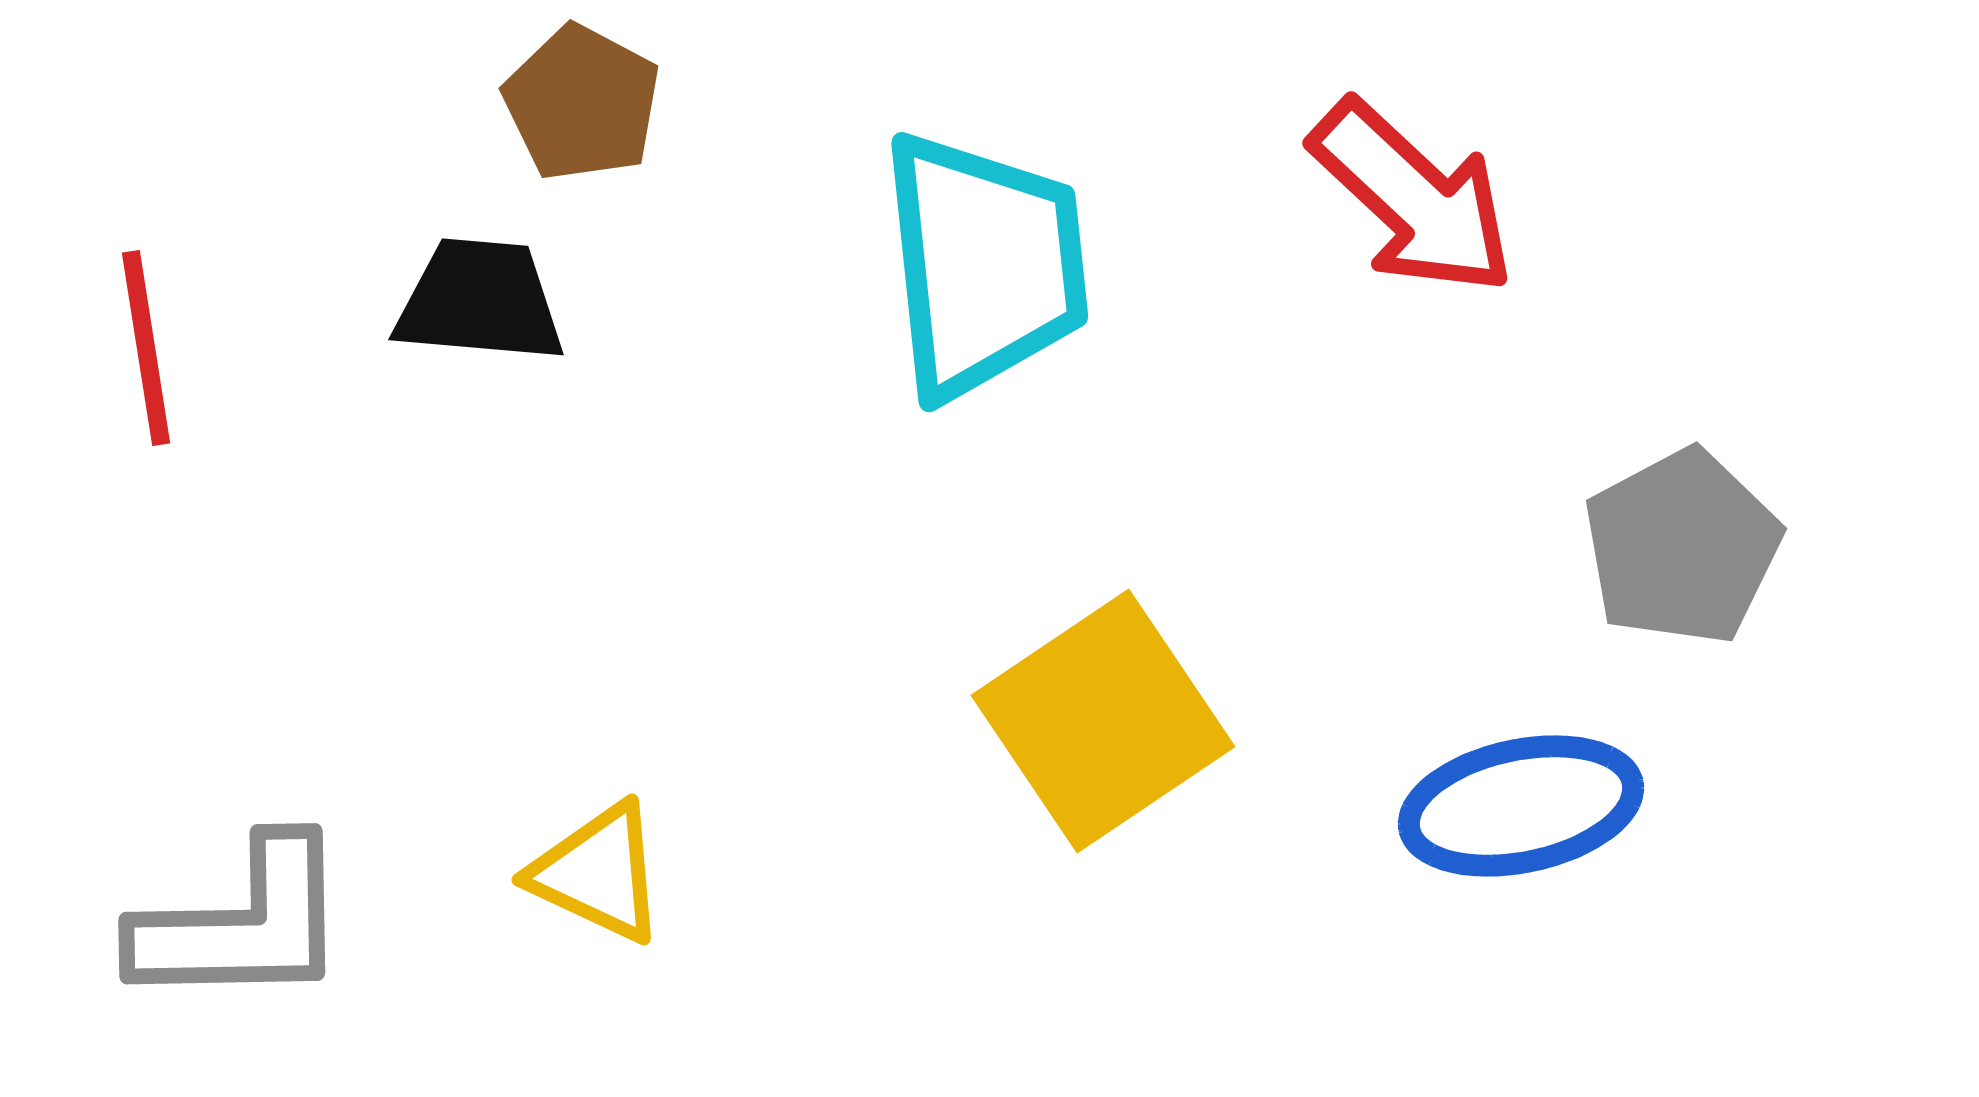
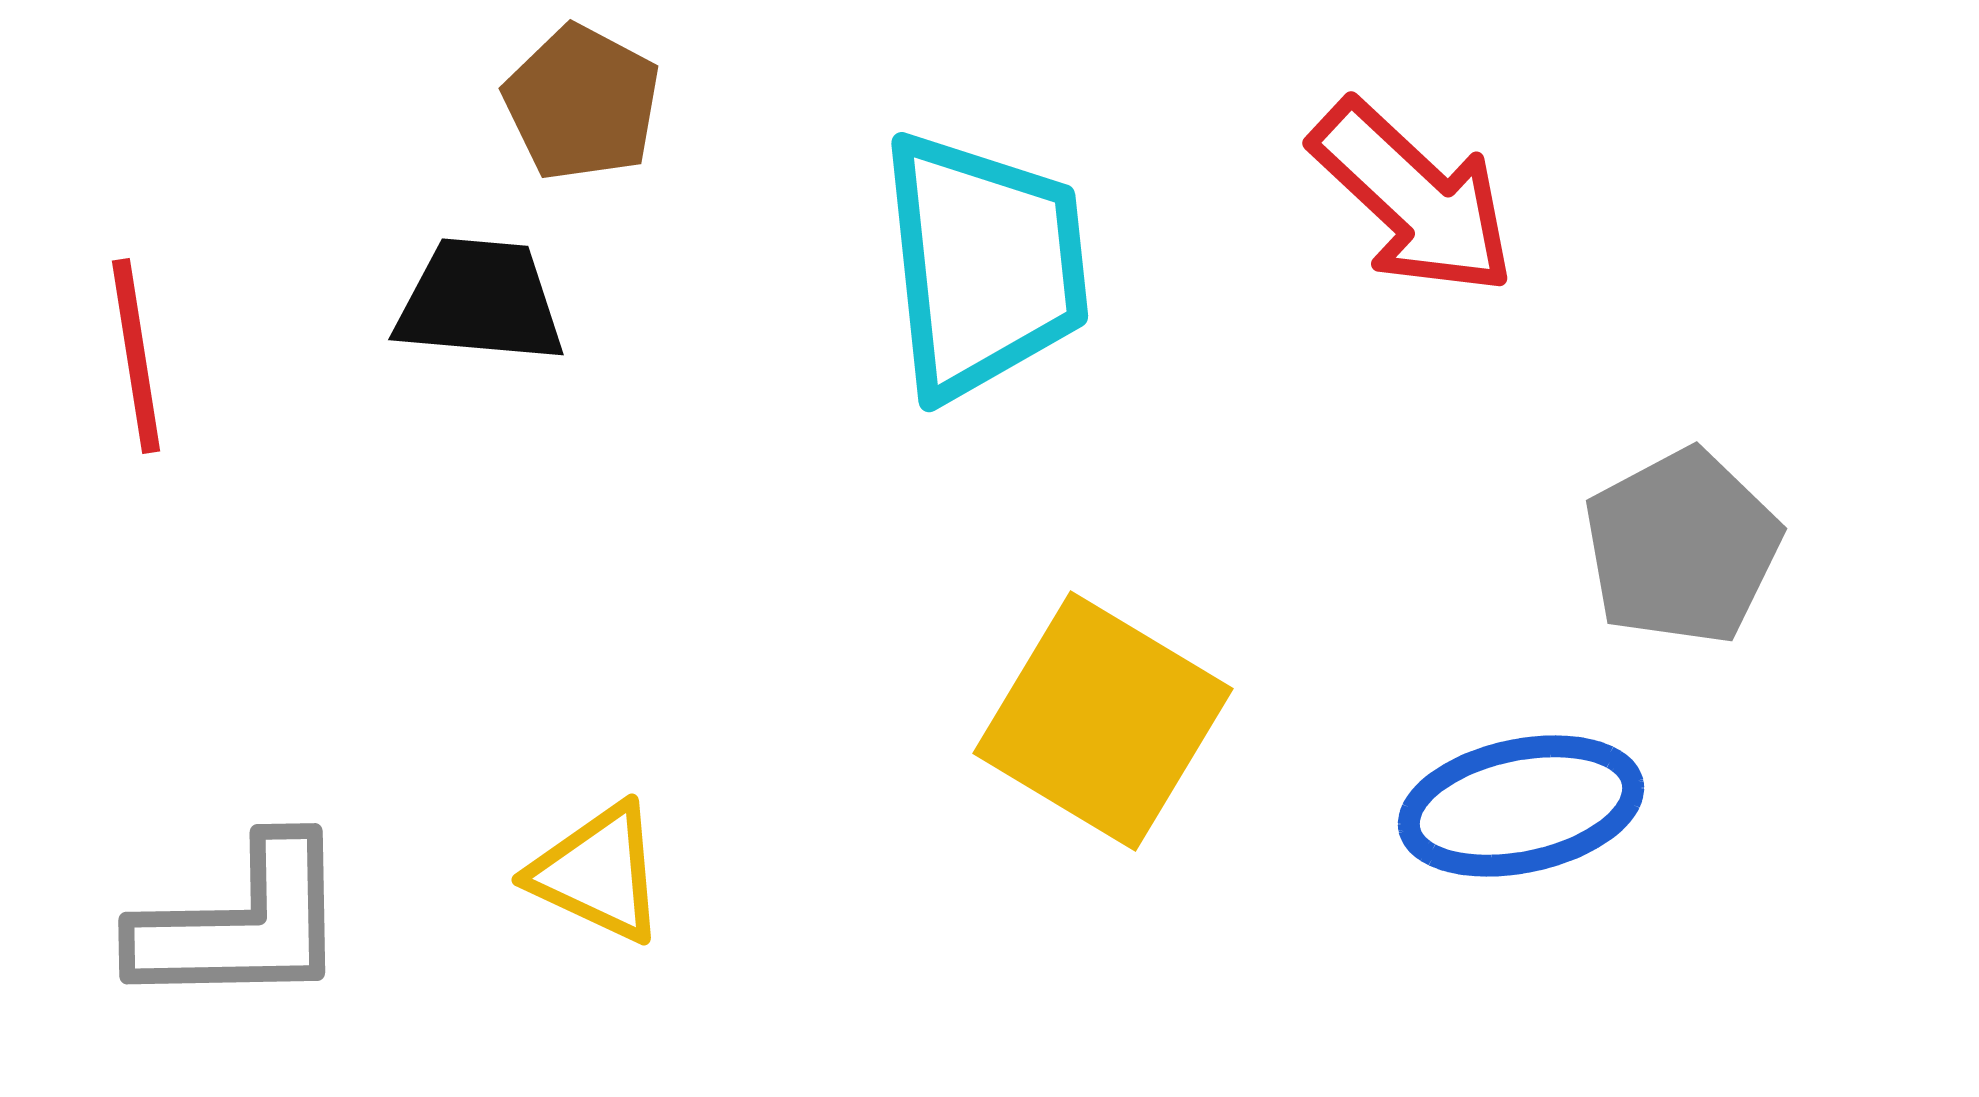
red line: moved 10 px left, 8 px down
yellow square: rotated 25 degrees counterclockwise
